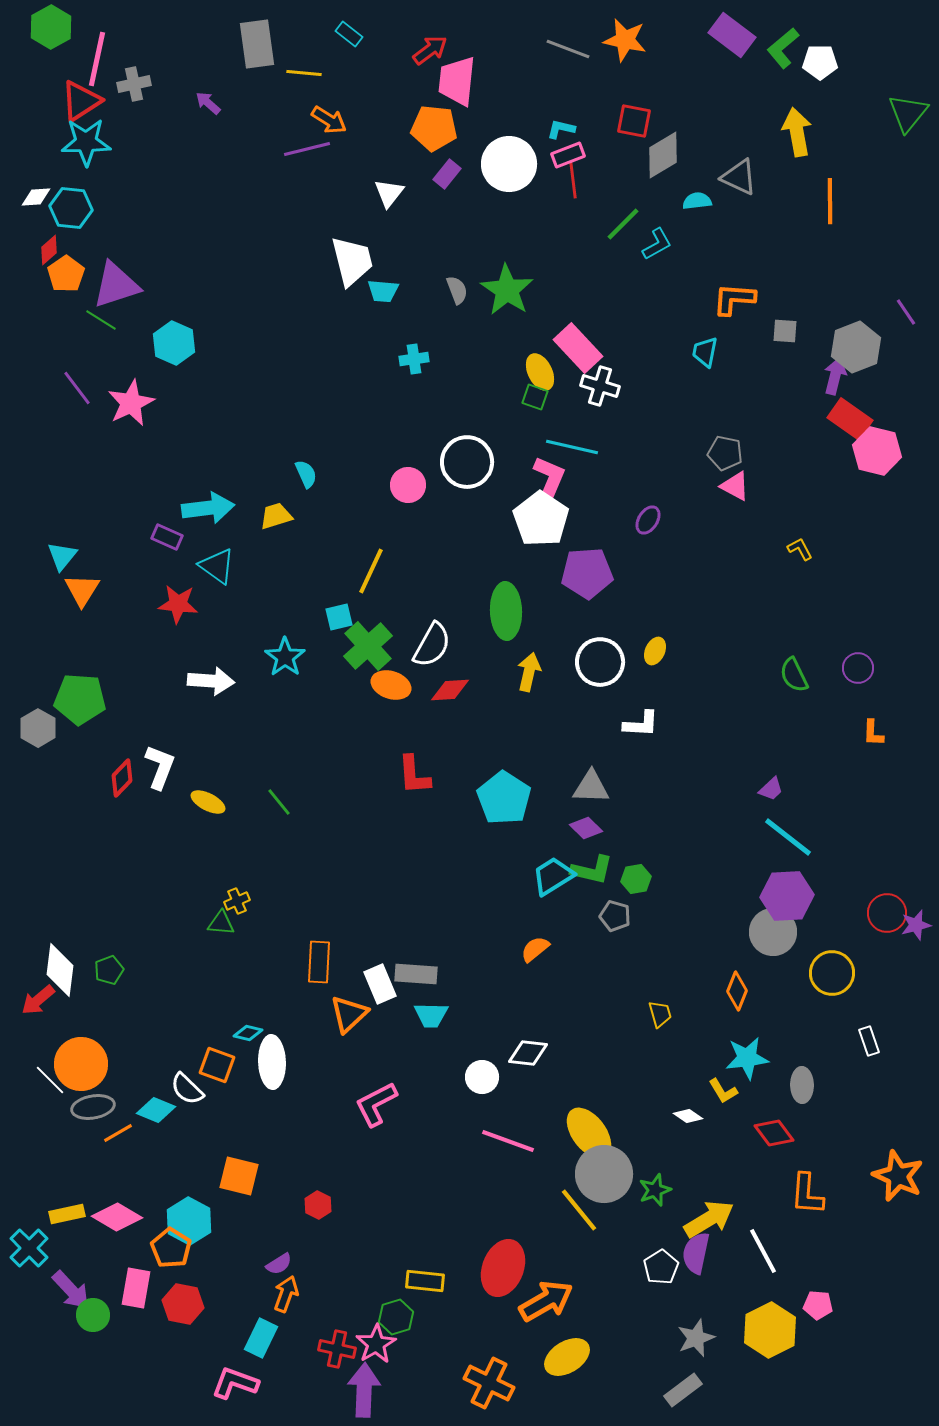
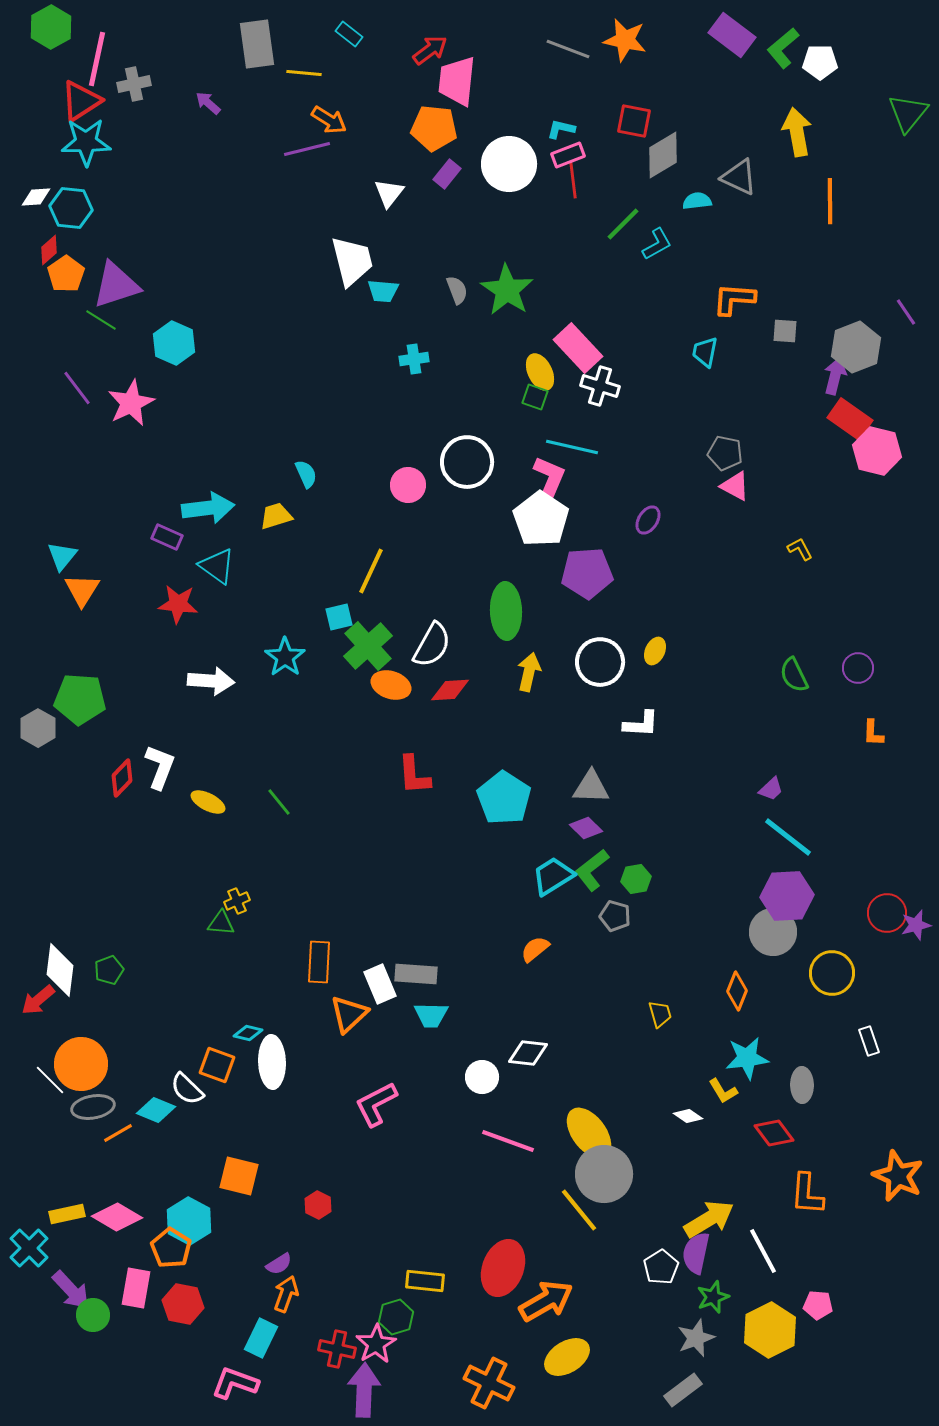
green L-shape at (592, 870): rotated 129 degrees clockwise
green star at (655, 1190): moved 58 px right, 107 px down
